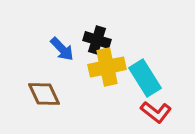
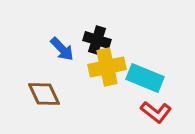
cyan rectangle: rotated 36 degrees counterclockwise
